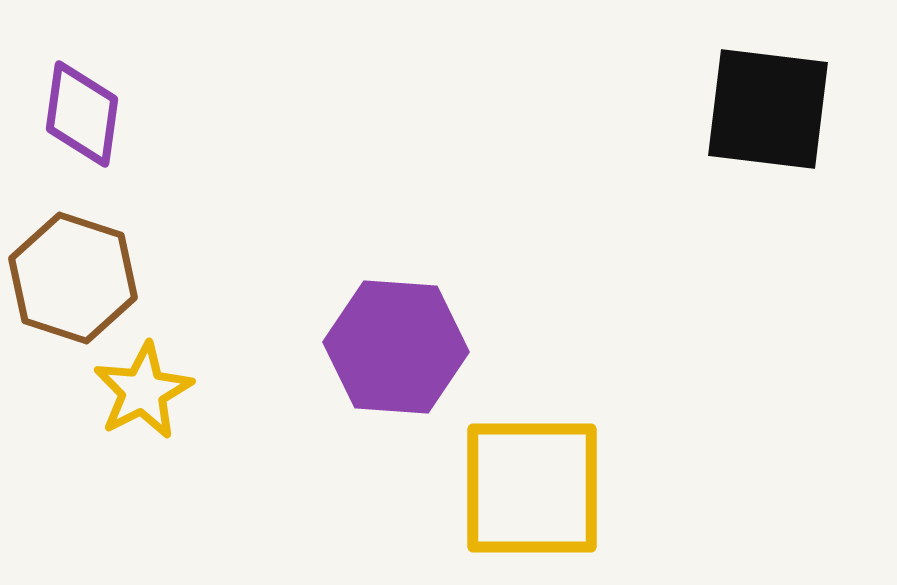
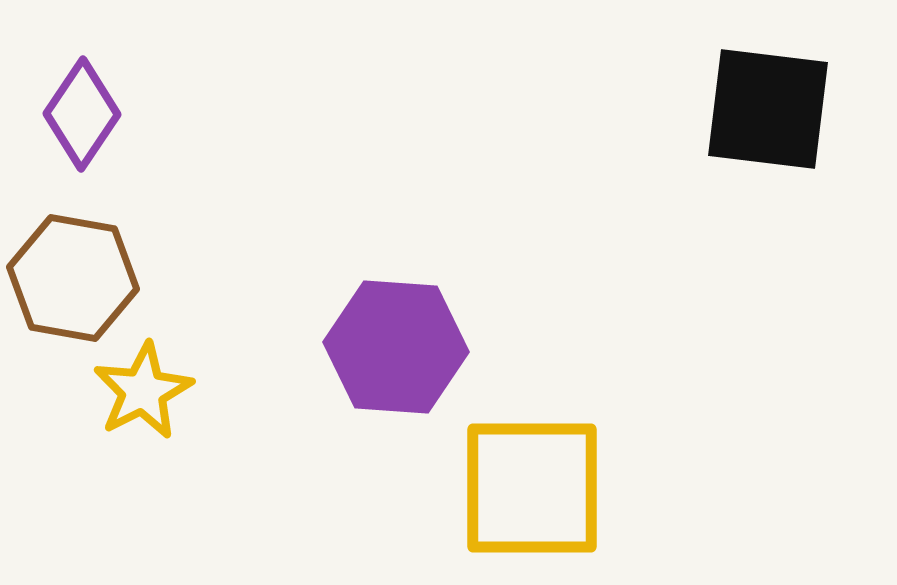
purple diamond: rotated 26 degrees clockwise
brown hexagon: rotated 8 degrees counterclockwise
